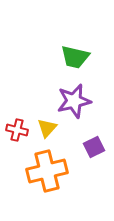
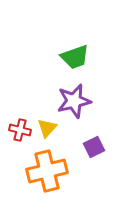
green trapezoid: rotated 32 degrees counterclockwise
red cross: moved 3 px right
